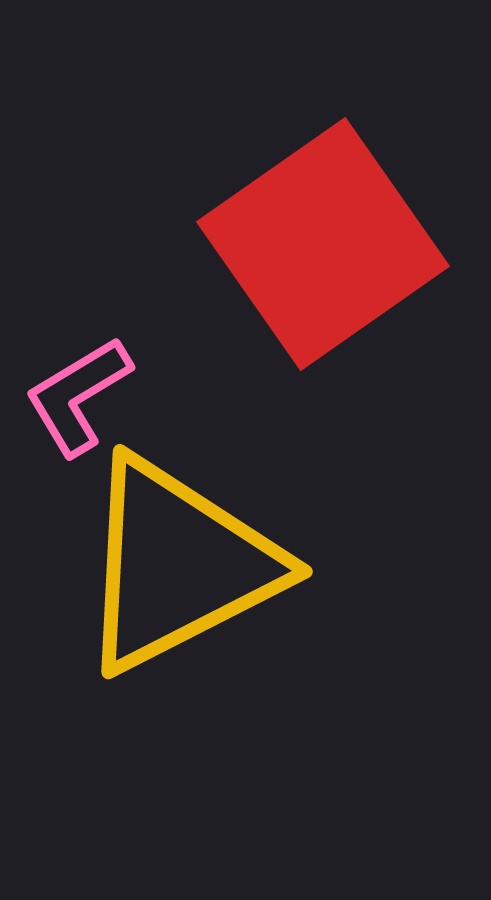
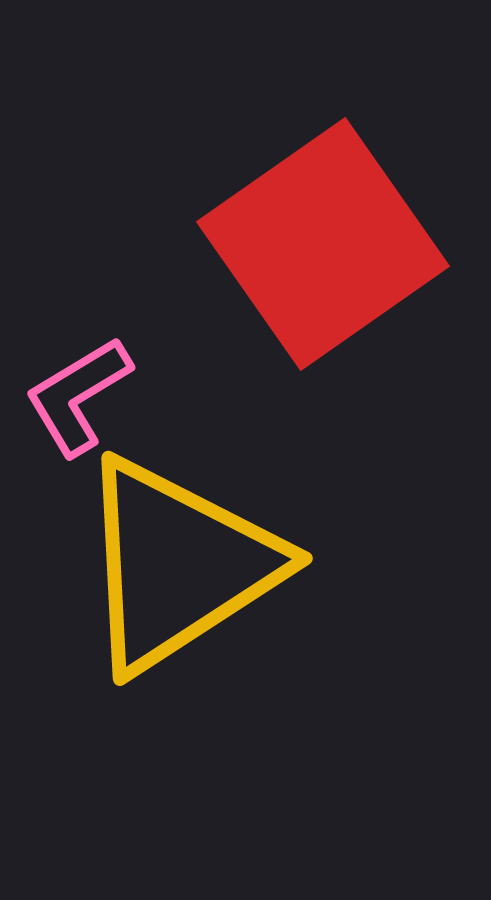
yellow triangle: rotated 6 degrees counterclockwise
